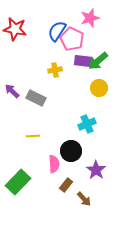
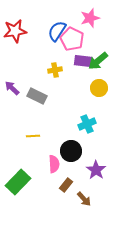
red star: moved 2 px down; rotated 20 degrees counterclockwise
purple arrow: moved 3 px up
gray rectangle: moved 1 px right, 2 px up
